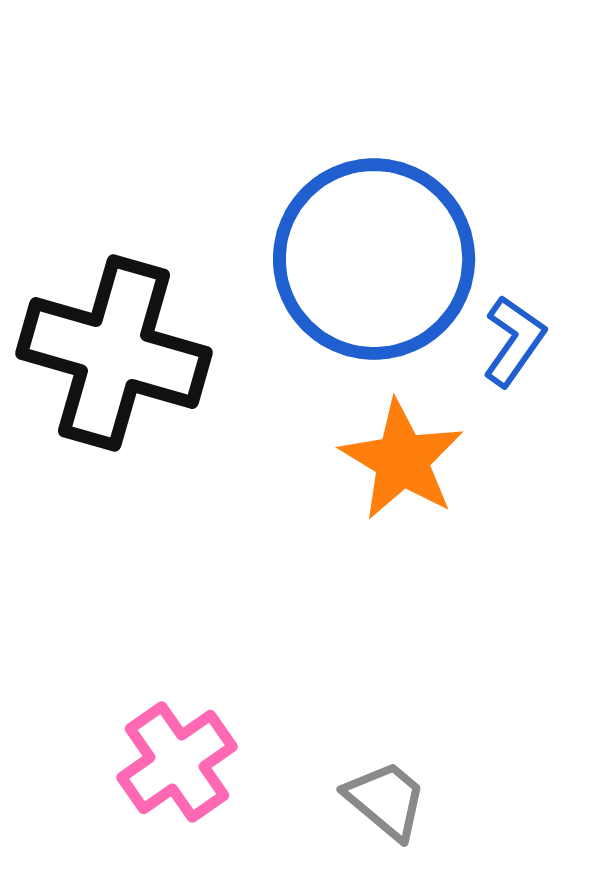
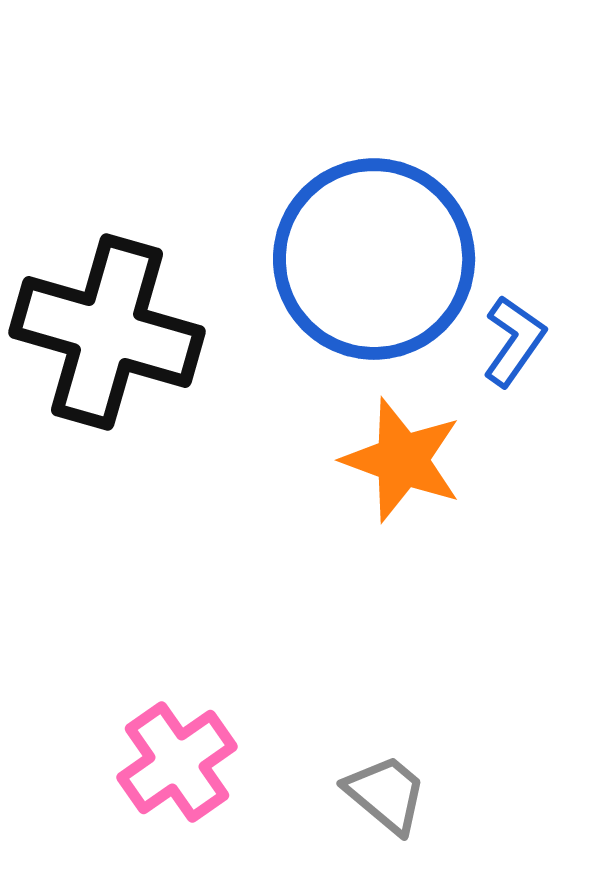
black cross: moved 7 px left, 21 px up
orange star: rotated 11 degrees counterclockwise
gray trapezoid: moved 6 px up
